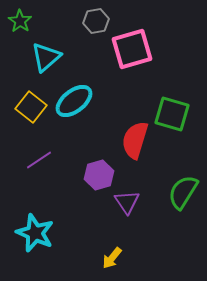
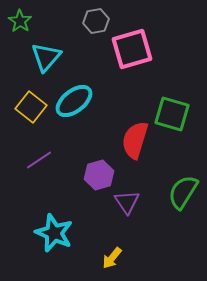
cyan triangle: rotated 8 degrees counterclockwise
cyan star: moved 19 px right
